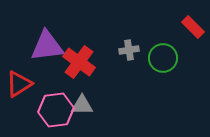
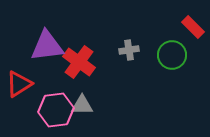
green circle: moved 9 px right, 3 px up
